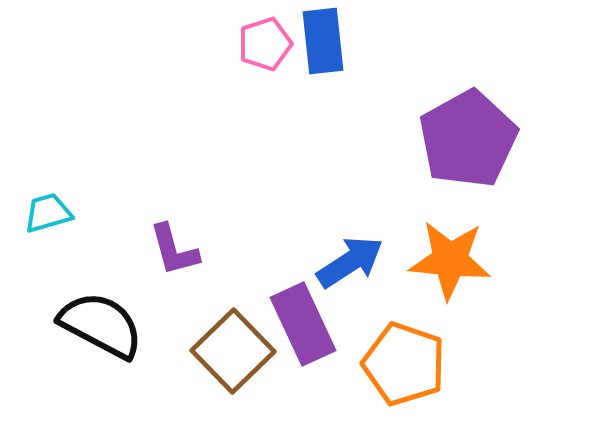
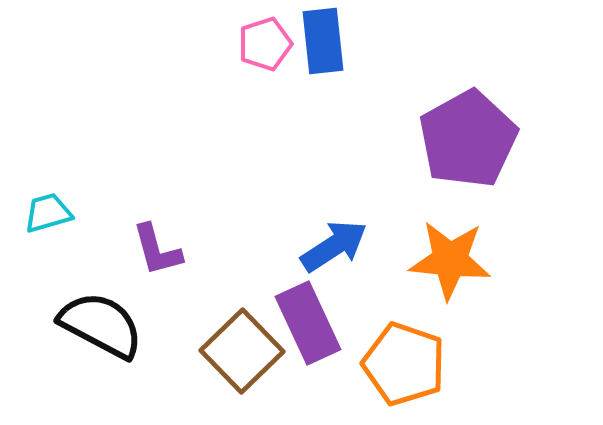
purple L-shape: moved 17 px left
blue arrow: moved 16 px left, 16 px up
purple rectangle: moved 5 px right, 1 px up
brown square: moved 9 px right
